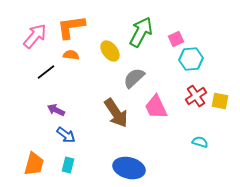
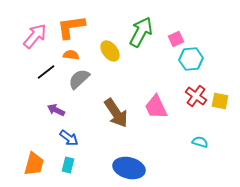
gray semicircle: moved 55 px left, 1 px down
red cross: rotated 20 degrees counterclockwise
blue arrow: moved 3 px right, 3 px down
